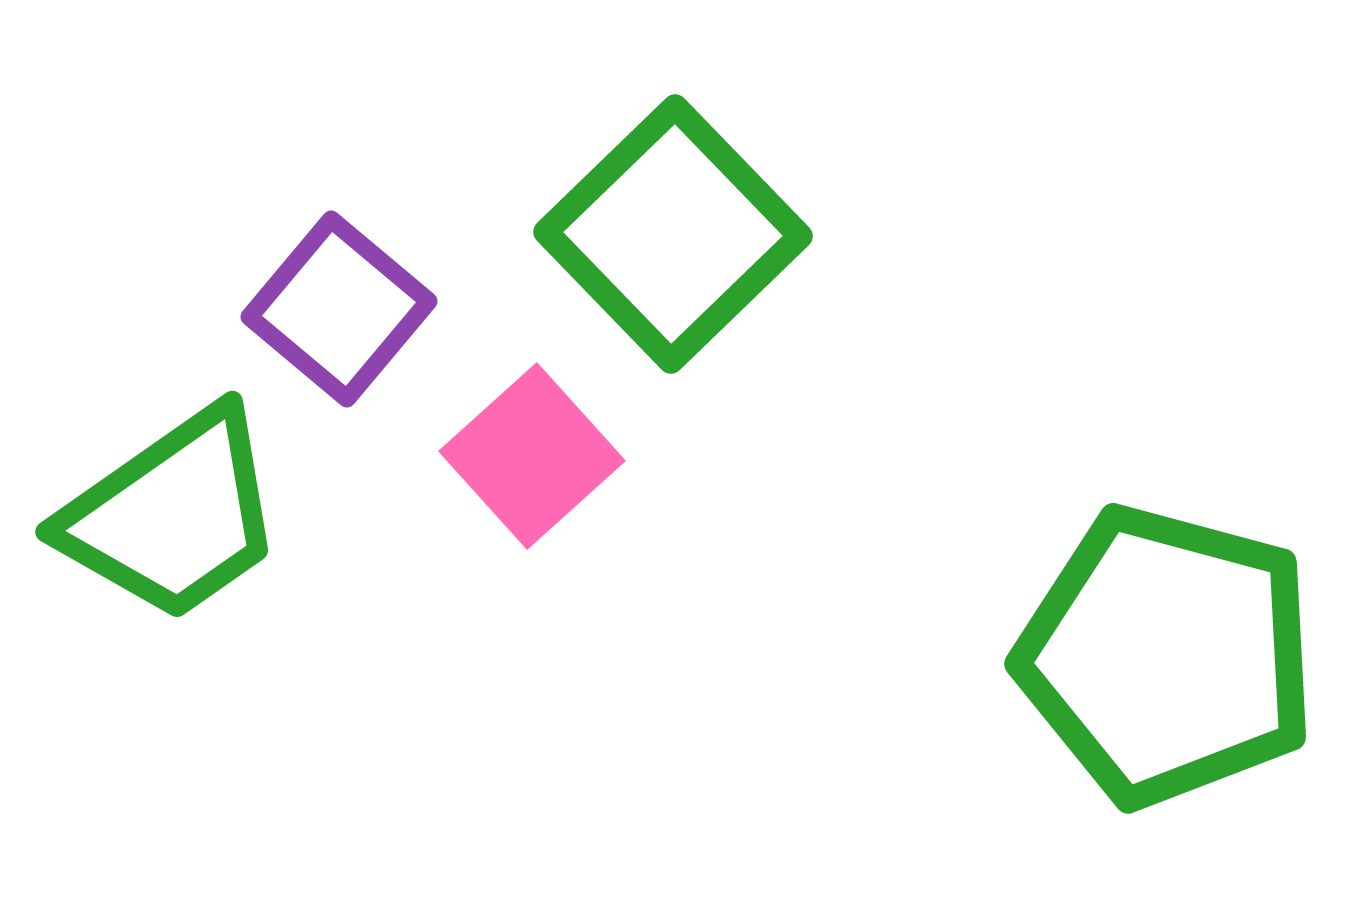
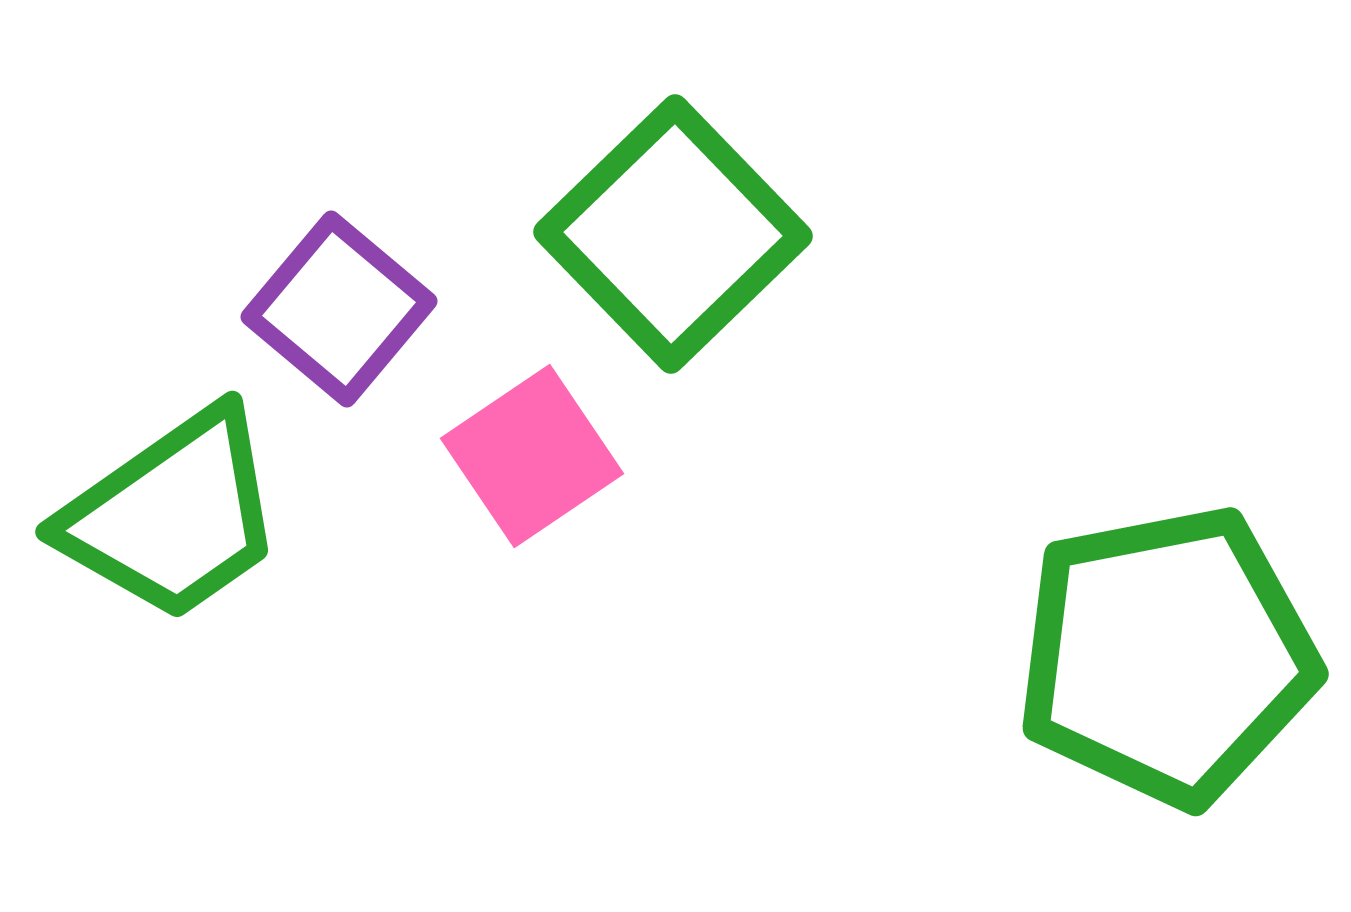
pink square: rotated 8 degrees clockwise
green pentagon: rotated 26 degrees counterclockwise
